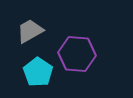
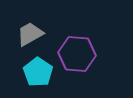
gray trapezoid: moved 3 px down
